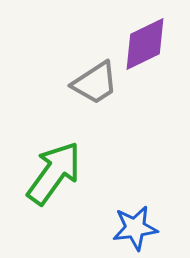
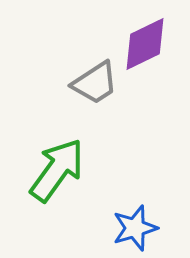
green arrow: moved 3 px right, 3 px up
blue star: rotated 9 degrees counterclockwise
